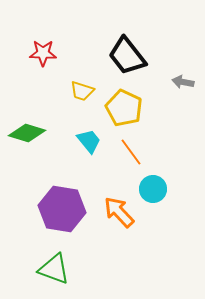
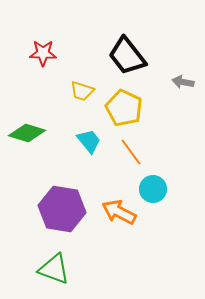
orange arrow: rotated 20 degrees counterclockwise
